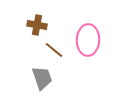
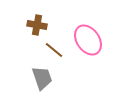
pink ellipse: rotated 36 degrees counterclockwise
